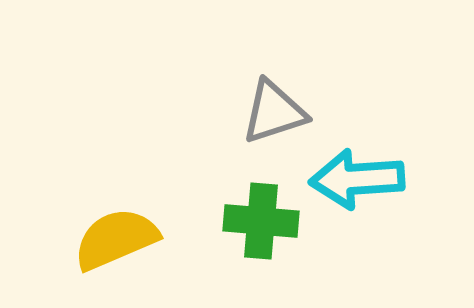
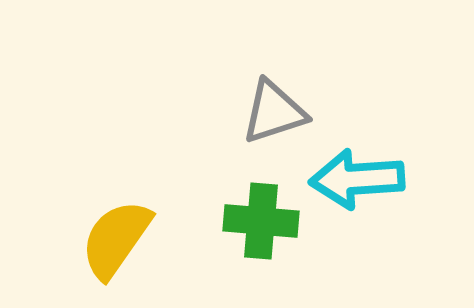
yellow semicircle: rotated 32 degrees counterclockwise
